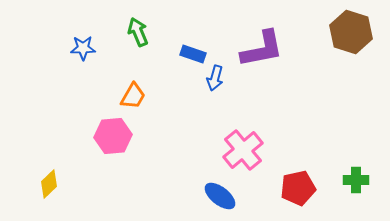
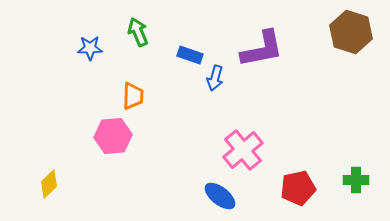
blue star: moved 7 px right
blue rectangle: moved 3 px left, 1 px down
orange trapezoid: rotated 28 degrees counterclockwise
